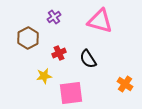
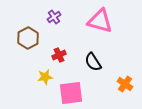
red cross: moved 2 px down
black semicircle: moved 5 px right, 3 px down
yellow star: moved 1 px right, 1 px down
